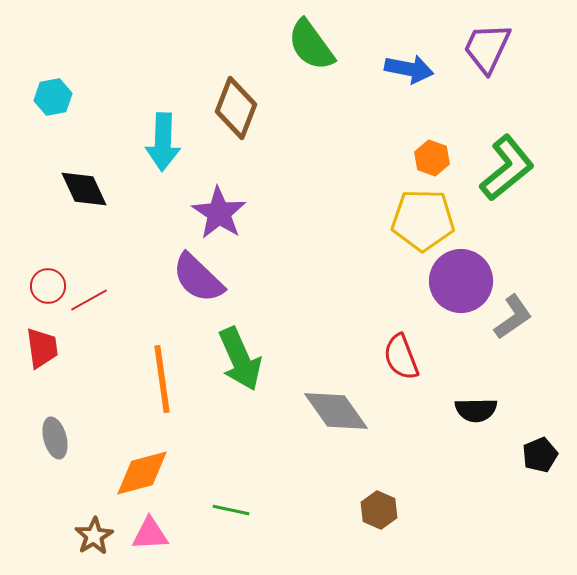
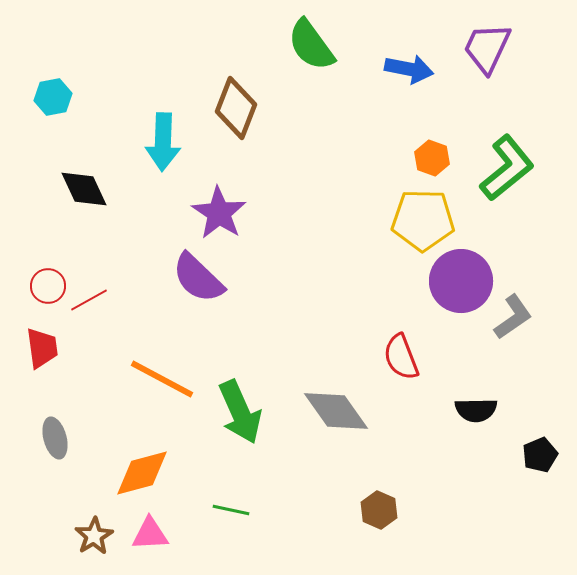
green arrow: moved 53 px down
orange line: rotated 54 degrees counterclockwise
